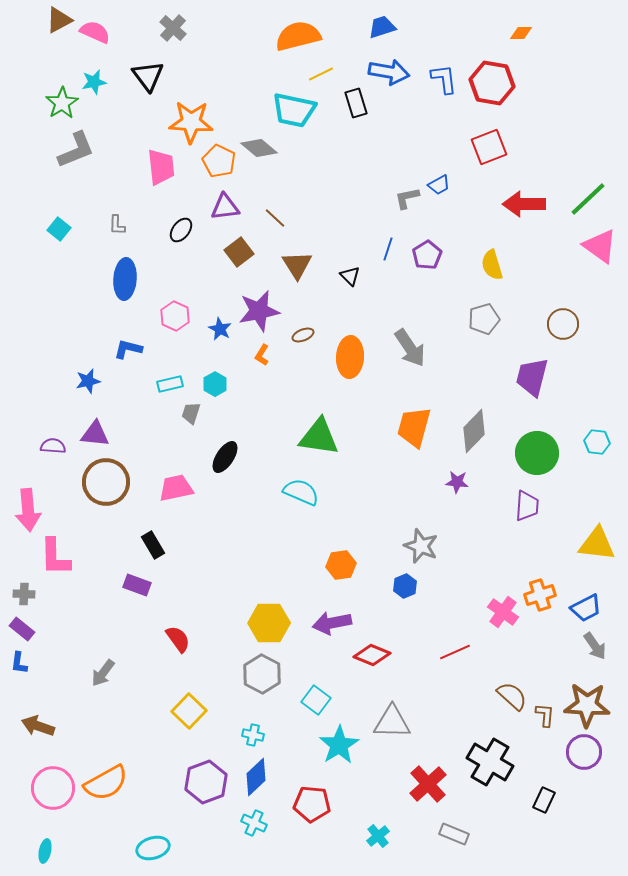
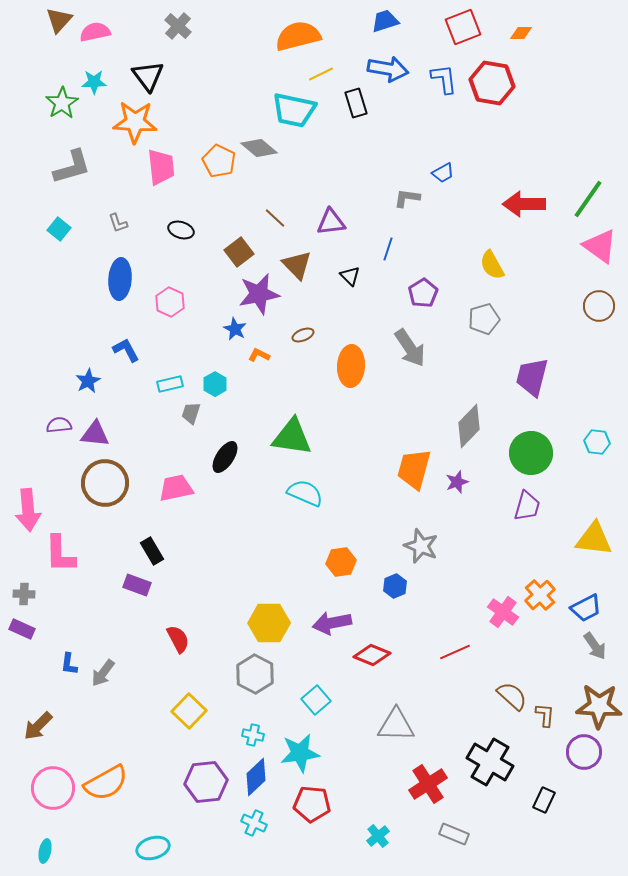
brown triangle at (59, 20): rotated 20 degrees counterclockwise
blue trapezoid at (382, 27): moved 3 px right, 6 px up
gray cross at (173, 28): moved 5 px right, 2 px up
pink semicircle at (95, 32): rotated 36 degrees counterclockwise
blue arrow at (389, 72): moved 1 px left, 3 px up
cyan star at (94, 82): rotated 10 degrees clockwise
orange star at (191, 122): moved 56 px left
red square at (489, 147): moved 26 px left, 120 px up
gray L-shape at (76, 150): moved 4 px left, 17 px down; rotated 6 degrees clockwise
blue trapezoid at (439, 185): moved 4 px right, 12 px up
gray L-shape at (407, 198): rotated 20 degrees clockwise
green line at (588, 199): rotated 12 degrees counterclockwise
purple triangle at (225, 207): moved 106 px right, 15 px down
gray L-shape at (117, 225): moved 1 px right, 2 px up; rotated 20 degrees counterclockwise
black ellipse at (181, 230): rotated 70 degrees clockwise
purple pentagon at (427, 255): moved 4 px left, 38 px down
brown triangle at (297, 265): rotated 12 degrees counterclockwise
yellow semicircle at (492, 265): rotated 12 degrees counterclockwise
blue ellipse at (125, 279): moved 5 px left
purple star at (259, 311): moved 17 px up
pink hexagon at (175, 316): moved 5 px left, 14 px up
brown circle at (563, 324): moved 36 px right, 18 px up
blue star at (220, 329): moved 15 px right
blue L-shape at (128, 349): moved 2 px left, 1 px down; rotated 48 degrees clockwise
orange L-shape at (262, 355): moved 3 px left; rotated 85 degrees clockwise
orange ellipse at (350, 357): moved 1 px right, 9 px down
blue star at (88, 381): rotated 15 degrees counterclockwise
orange trapezoid at (414, 427): moved 42 px down
gray diamond at (474, 431): moved 5 px left, 5 px up
green triangle at (319, 437): moved 27 px left
purple semicircle at (53, 446): moved 6 px right, 21 px up; rotated 10 degrees counterclockwise
green circle at (537, 453): moved 6 px left
brown circle at (106, 482): moved 1 px left, 1 px down
purple star at (457, 482): rotated 25 degrees counterclockwise
cyan semicircle at (301, 492): moved 4 px right, 1 px down
purple trapezoid at (527, 506): rotated 12 degrees clockwise
yellow triangle at (597, 544): moved 3 px left, 5 px up
black rectangle at (153, 545): moved 1 px left, 6 px down
pink L-shape at (55, 557): moved 5 px right, 3 px up
orange hexagon at (341, 565): moved 3 px up
blue hexagon at (405, 586): moved 10 px left
orange cross at (540, 595): rotated 24 degrees counterclockwise
purple rectangle at (22, 629): rotated 15 degrees counterclockwise
red semicircle at (178, 639): rotated 8 degrees clockwise
blue L-shape at (19, 663): moved 50 px right, 1 px down
gray hexagon at (262, 674): moved 7 px left
cyan square at (316, 700): rotated 12 degrees clockwise
brown star at (587, 705): moved 12 px right, 1 px down
gray triangle at (392, 722): moved 4 px right, 3 px down
brown arrow at (38, 726): rotated 64 degrees counterclockwise
cyan star at (339, 745): moved 39 px left, 8 px down; rotated 24 degrees clockwise
purple hexagon at (206, 782): rotated 15 degrees clockwise
red cross at (428, 784): rotated 9 degrees clockwise
